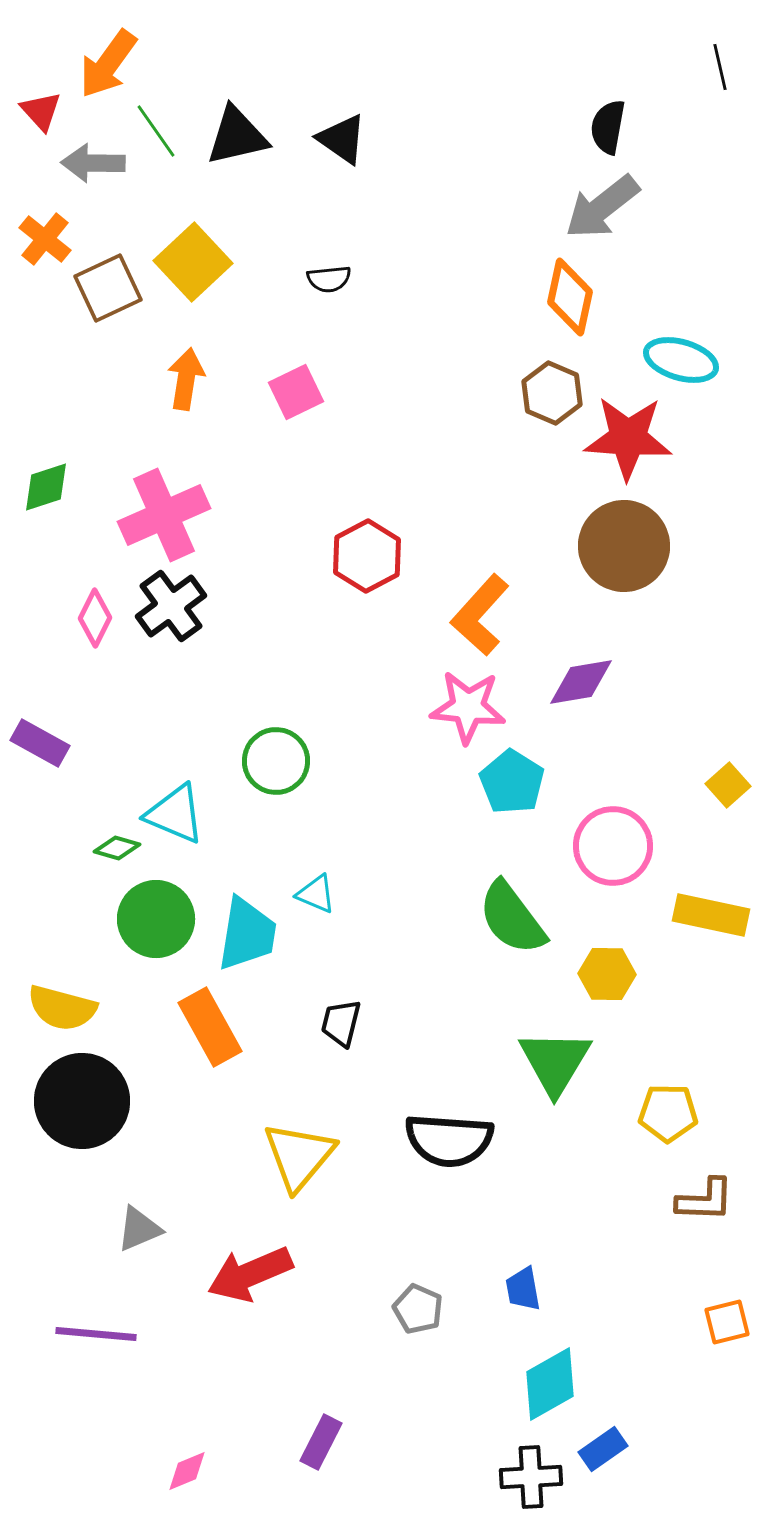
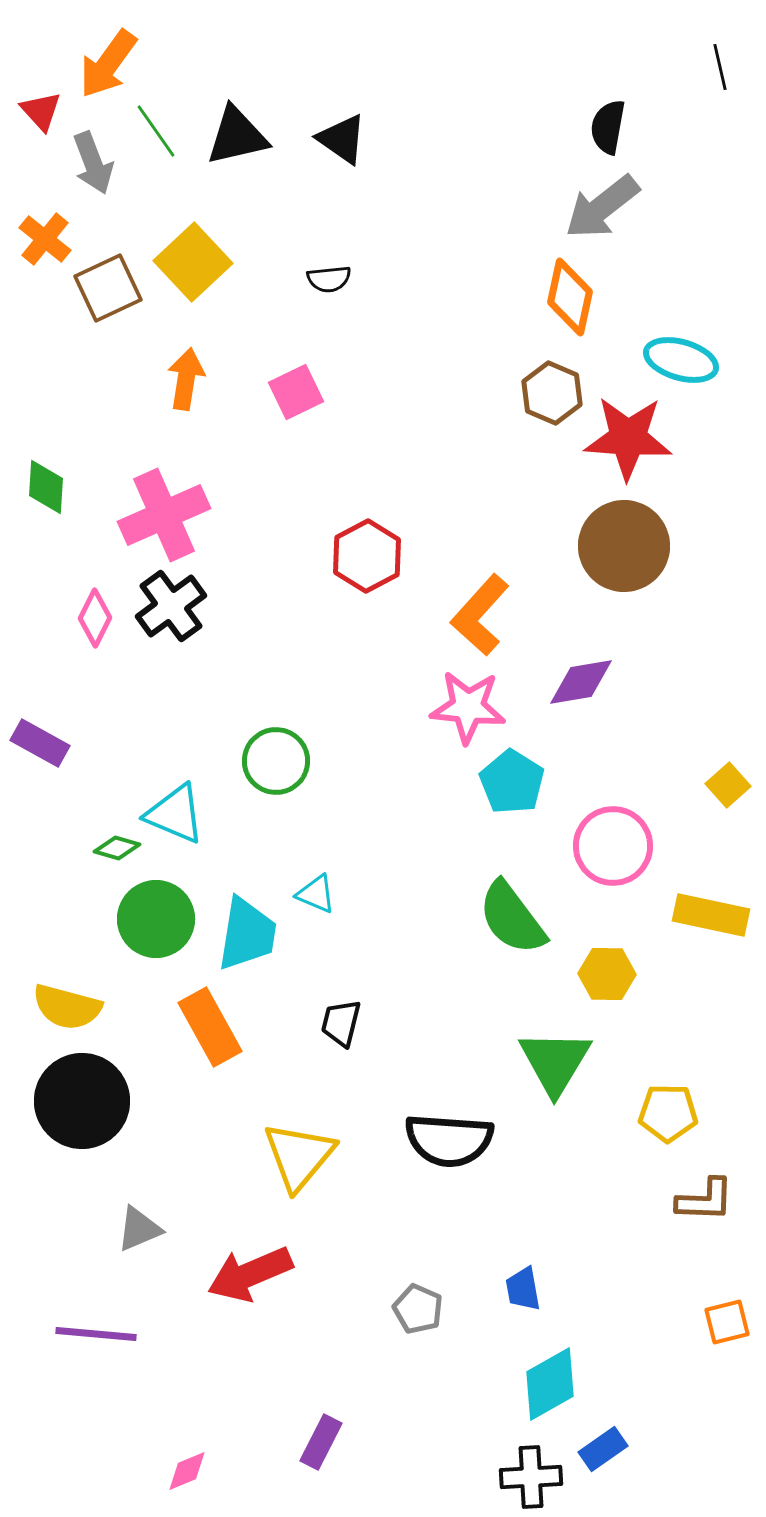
gray arrow at (93, 163): rotated 112 degrees counterclockwise
green diamond at (46, 487): rotated 68 degrees counterclockwise
yellow semicircle at (62, 1008): moved 5 px right, 1 px up
